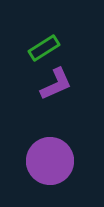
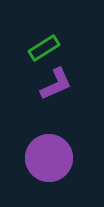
purple circle: moved 1 px left, 3 px up
